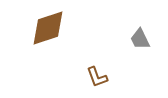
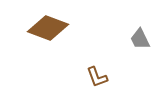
brown diamond: rotated 39 degrees clockwise
